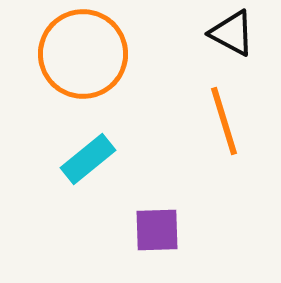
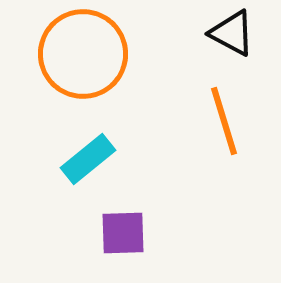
purple square: moved 34 px left, 3 px down
